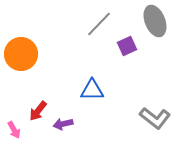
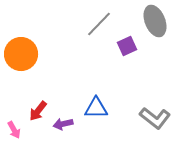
blue triangle: moved 4 px right, 18 px down
